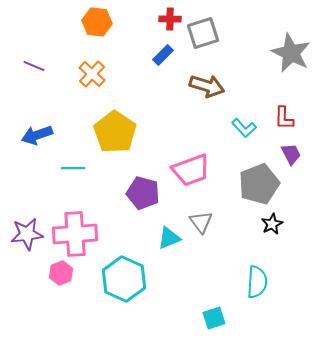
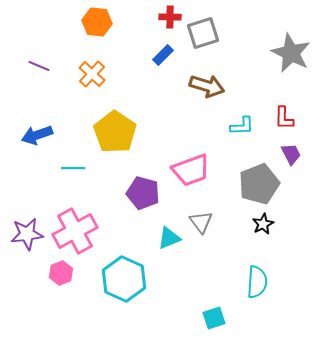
red cross: moved 2 px up
purple line: moved 5 px right
cyan L-shape: moved 2 px left, 2 px up; rotated 50 degrees counterclockwise
black star: moved 9 px left
pink cross: moved 3 px up; rotated 24 degrees counterclockwise
